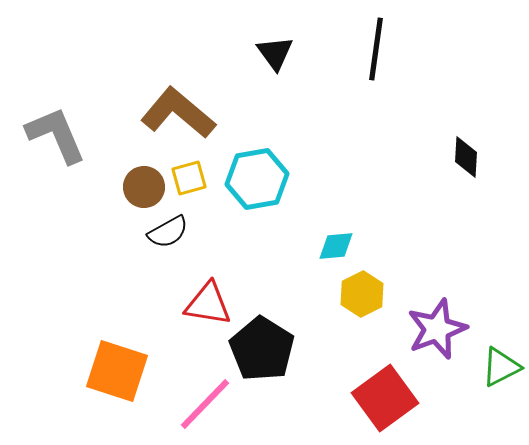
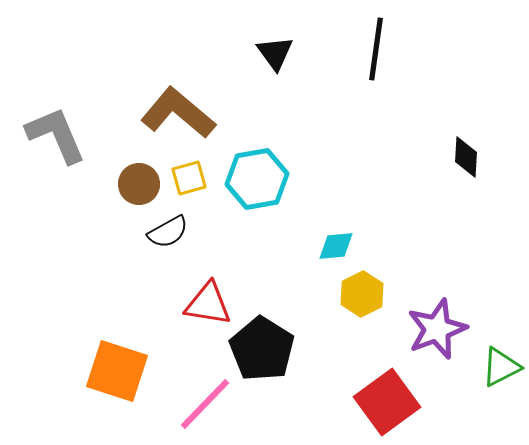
brown circle: moved 5 px left, 3 px up
red square: moved 2 px right, 4 px down
